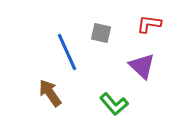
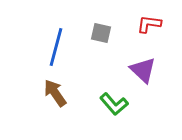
blue line: moved 11 px left, 5 px up; rotated 39 degrees clockwise
purple triangle: moved 1 px right, 4 px down
brown arrow: moved 5 px right
